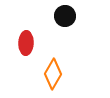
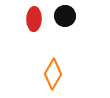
red ellipse: moved 8 px right, 24 px up
